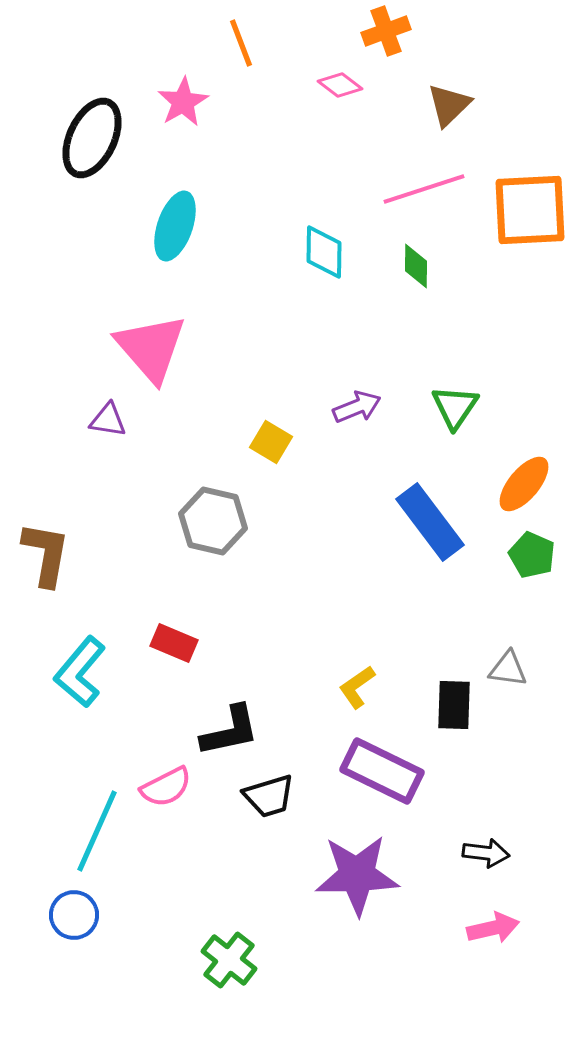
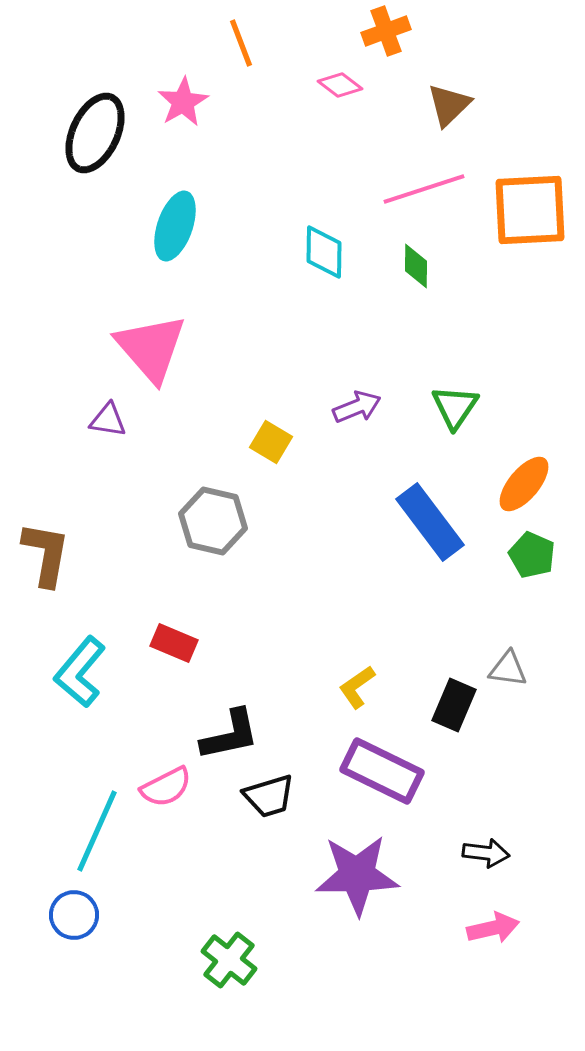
black ellipse: moved 3 px right, 5 px up
black rectangle: rotated 21 degrees clockwise
black L-shape: moved 4 px down
